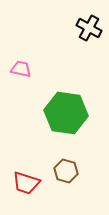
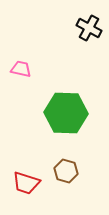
green hexagon: rotated 6 degrees counterclockwise
